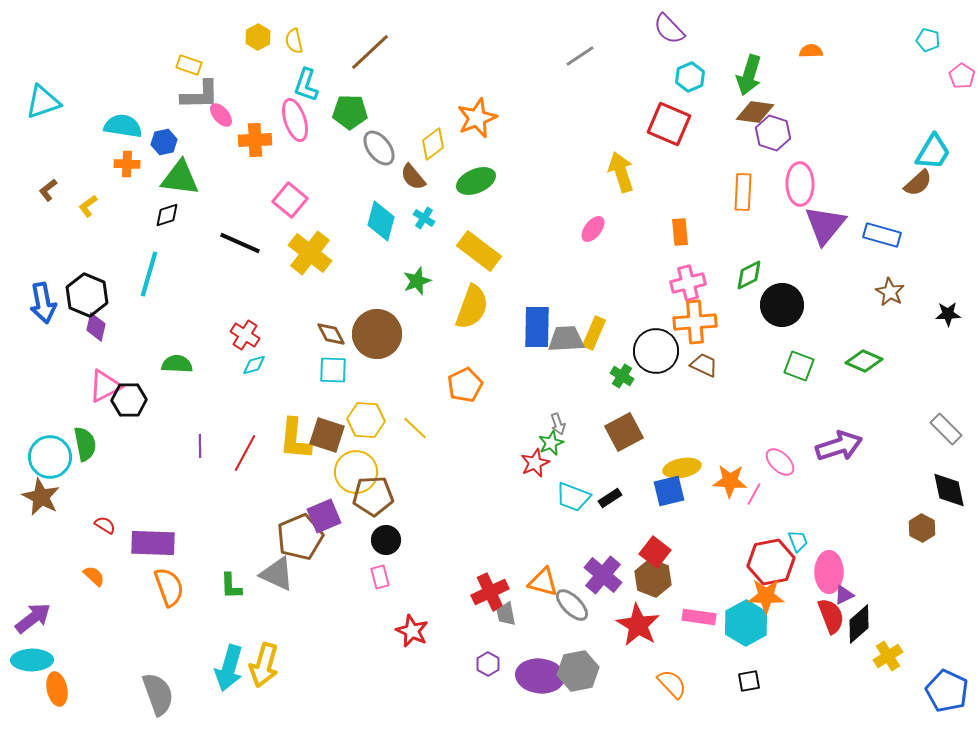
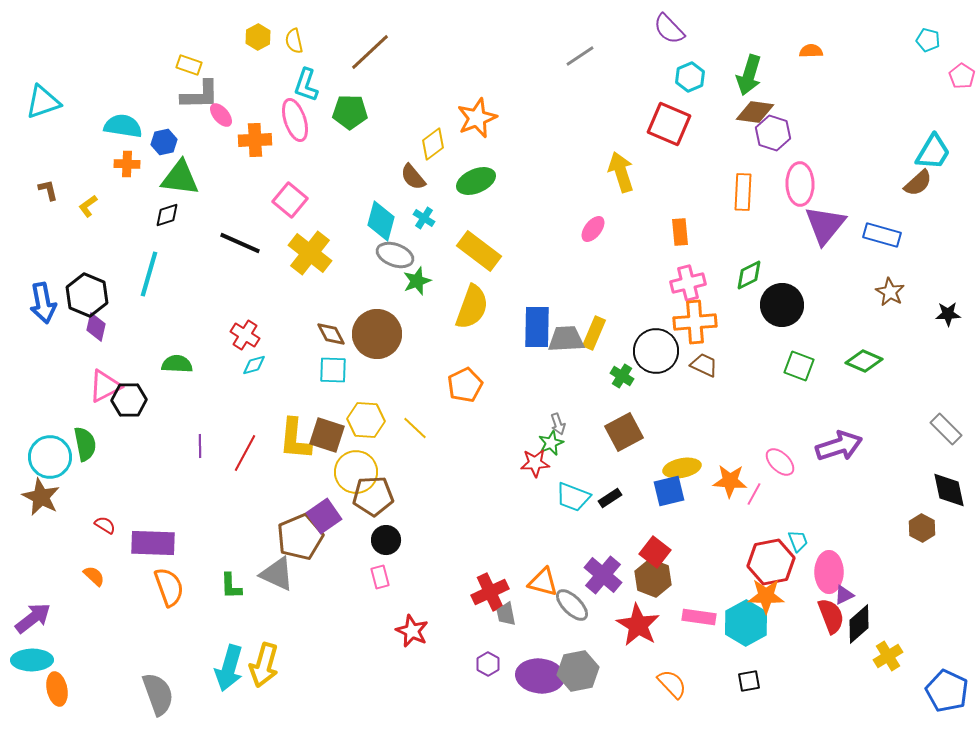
gray ellipse at (379, 148): moved 16 px right, 107 px down; rotated 33 degrees counterclockwise
brown L-shape at (48, 190): rotated 115 degrees clockwise
red star at (535, 463): rotated 20 degrees clockwise
purple square at (324, 516): rotated 12 degrees counterclockwise
